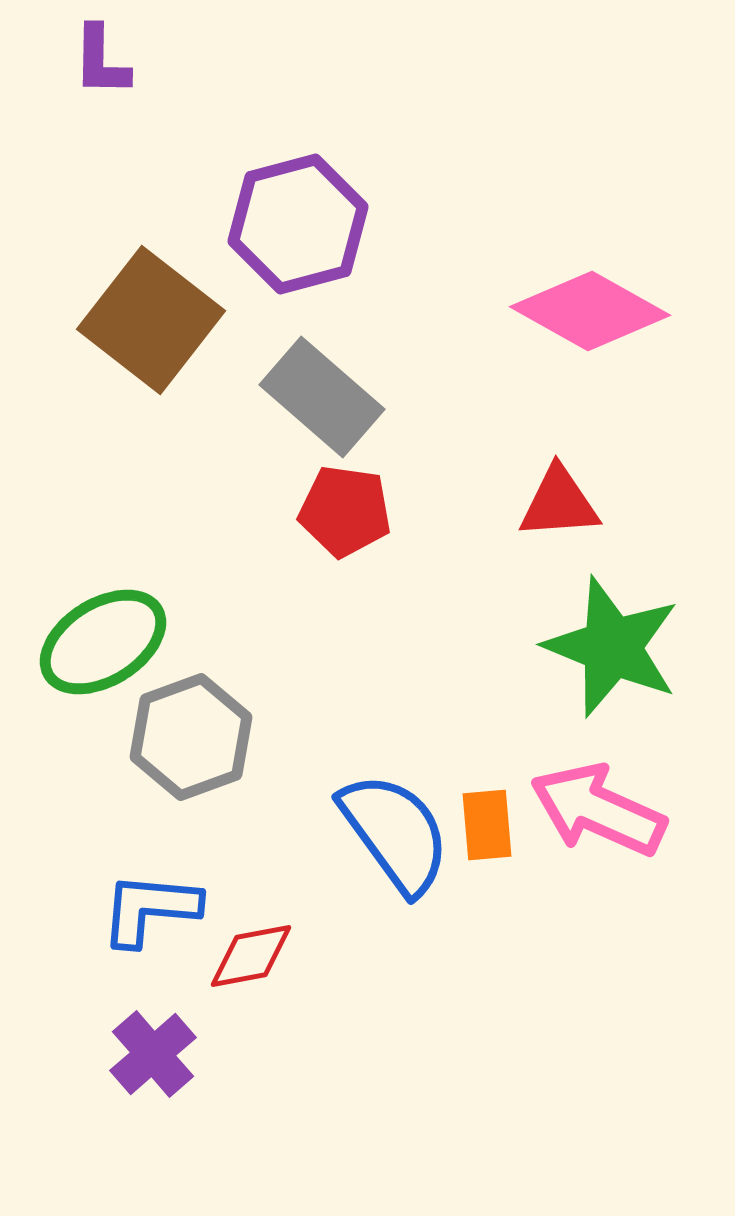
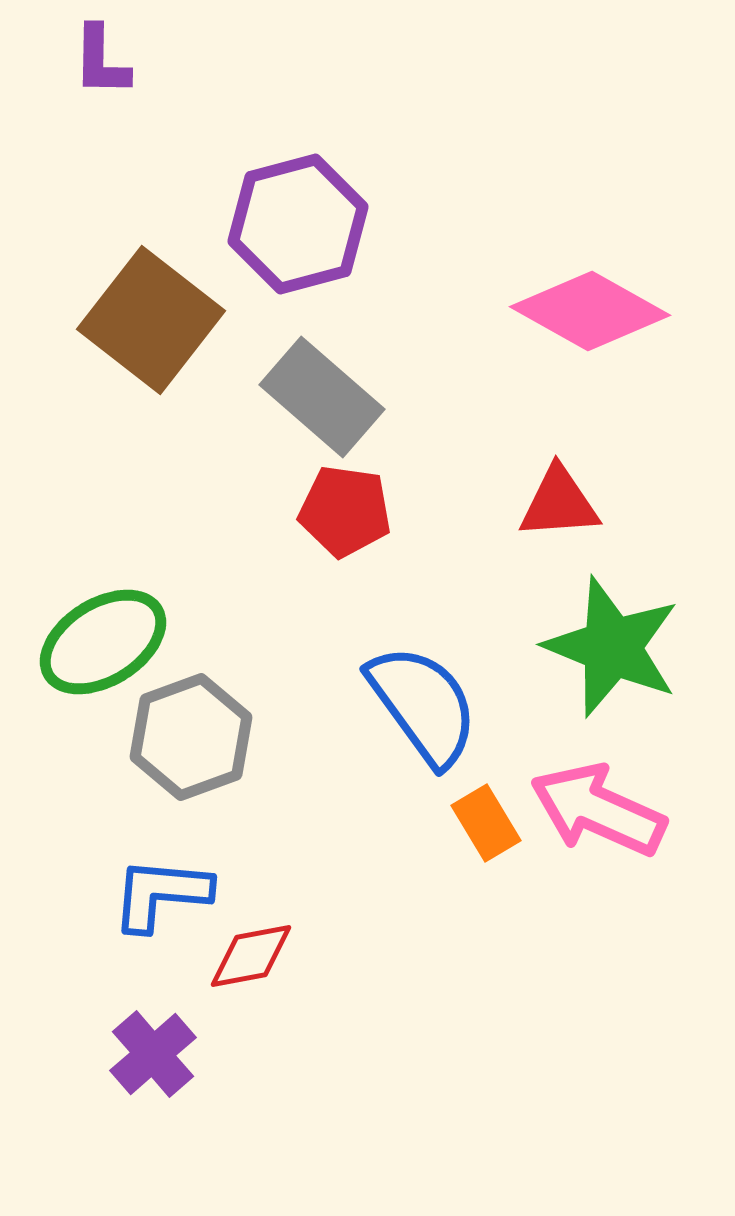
orange rectangle: moved 1 px left, 2 px up; rotated 26 degrees counterclockwise
blue semicircle: moved 28 px right, 128 px up
blue L-shape: moved 11 px right, 15 px up
